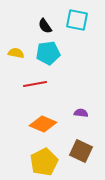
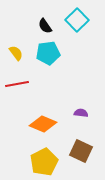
cyan square: rotated 35 degrees clockwise
yellow semicircle: rotated 42 degrees clockwise
red line: moved 18 px left
